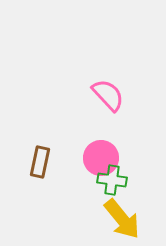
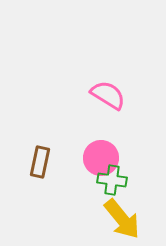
pink semicircle: rotated 15 degrees counterclockwise
